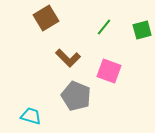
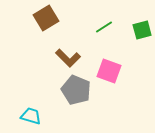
green line: rotated 18 degrees clockwise
gray pentagon: moved 6 px up
